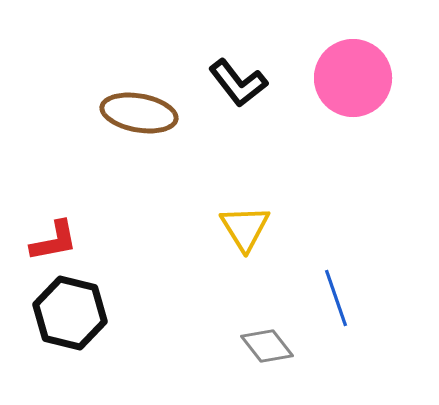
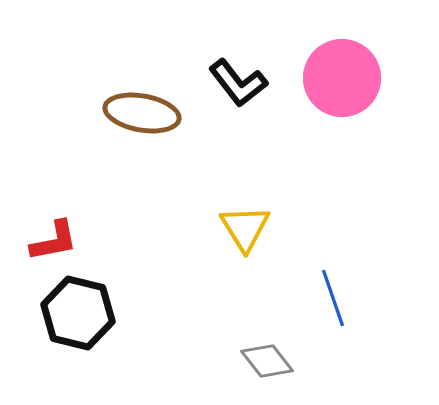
pink circle: moved 11 px left
brown ellipse: moved 3 px right
blue line: moved 3 px left
black hexagon: moved 8 px right
gray diamond: moved 15 px down
